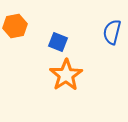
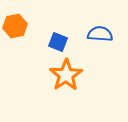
blue semicircle: moved 12 px left, 2 px down; rotated 80 degrees clockwise
